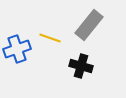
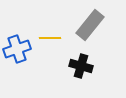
gray rectangle: moved 1 px right
yellow line: rotated 20 degrees counterclockwise
